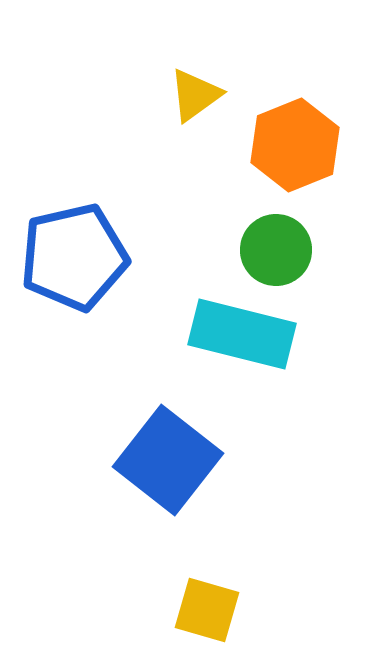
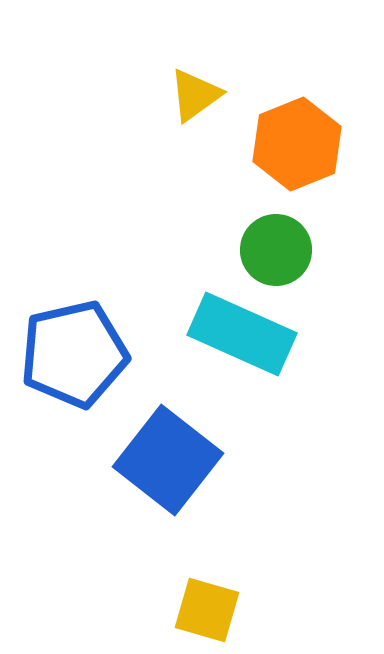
orange hexagon: moved 2 px right, 1 px up
blue pentagon: moved 97 px down
cyan rectangle: rotated 10 degrees clockwise
